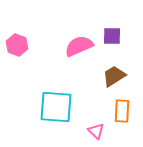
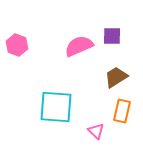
brown trapezoid: moved 2 px right, 1 px down
orange rectangle: rotated 10 degrees clockwise
